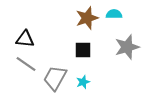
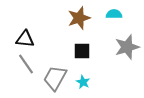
brown star: moved 8 px left
black square: moved 1 px left, 1 px down
gray line: rotated 20 degrees clockwise
cyan star: rotated 24 degrees counterclockwise
